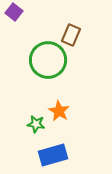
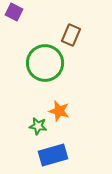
purple square: rotated 12 degrees counterclockwise
green circle: moved 3 px left, 3 px down
orange star: rotated 15 degrees counterclockwise
green star: moved 2 px right, 2 px down
